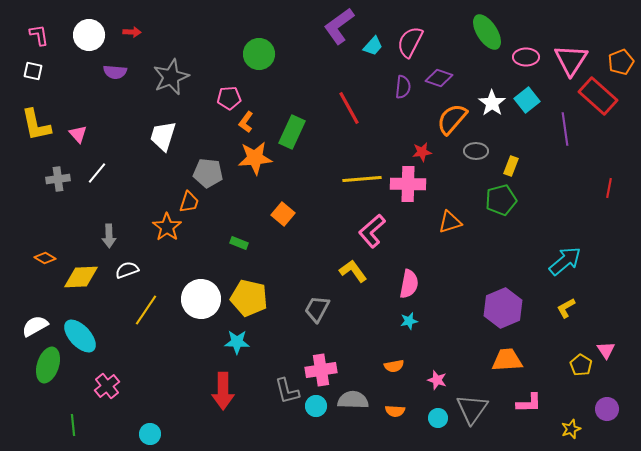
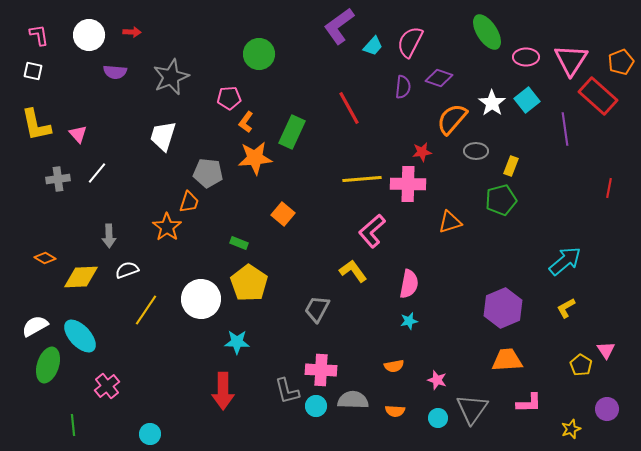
yellow pentagon at (249, 298): moved 15 px up; rotated 21 degrees clockwise
pink cross at (321, 370): rotated 12 degrees clockwise
